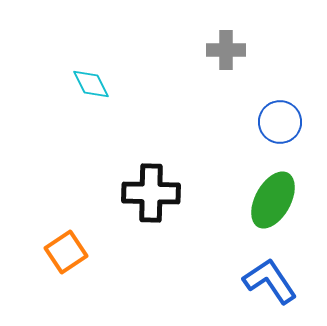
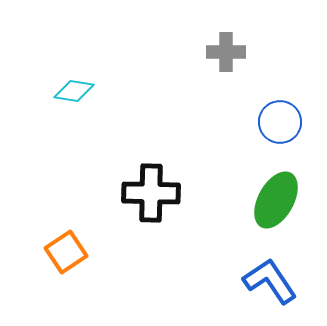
gray cross: moved 2 px down
cyan diamond: moved 17 px left, 7 px down; rotated 54 degrees counterclockwise
green ellipse: moved 3 px right
